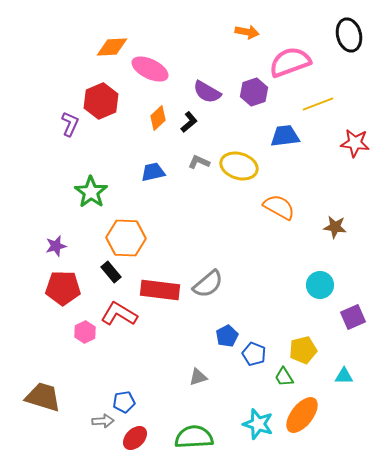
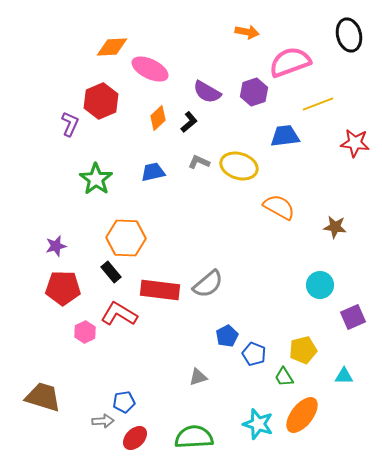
green star at (91, 192): moved 5 px right, 13 px up
